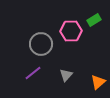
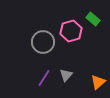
green rectangle: moved 1 px left, 1 px up; rotated 72 degrees clockwise
pink hexagon: rotated 15 degrees counterclockwise
gray circle: moved 2 px right, 2 px up
purple line: moved 11 px right, 5 px down; rotated 18 degrees counterclockwise
